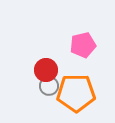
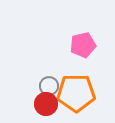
red circle: moved 34 px down
